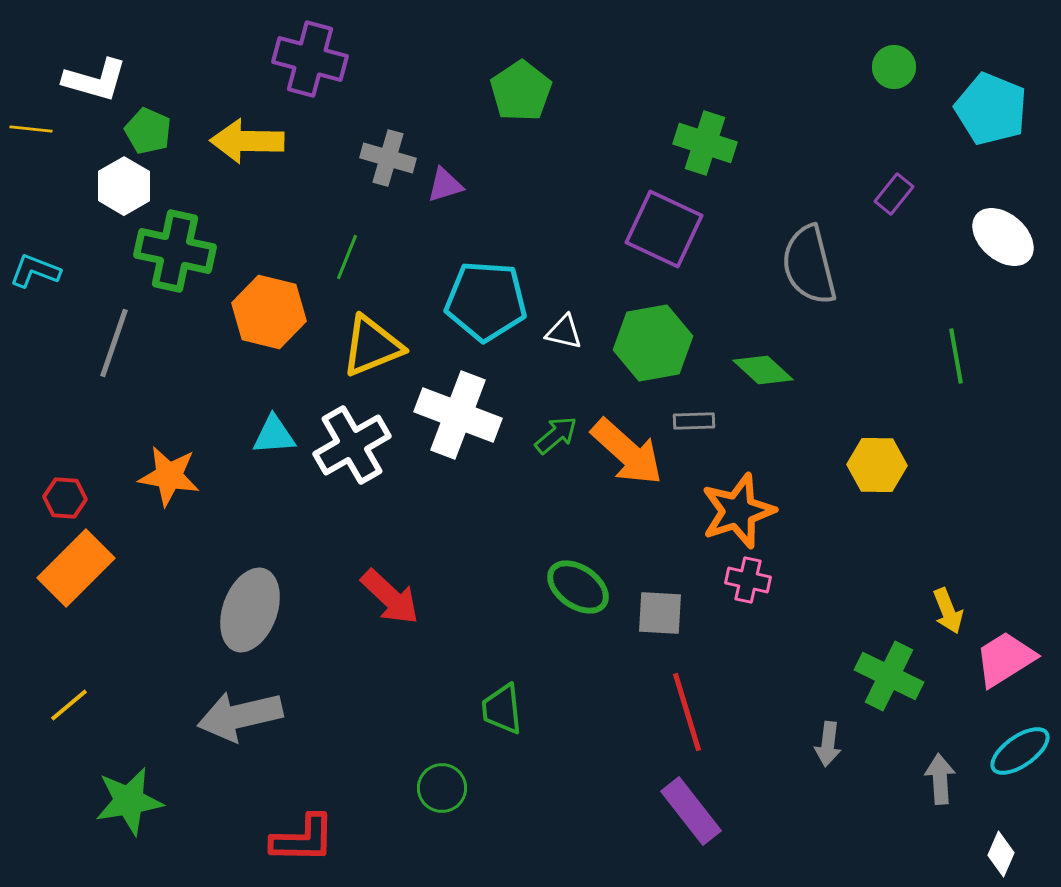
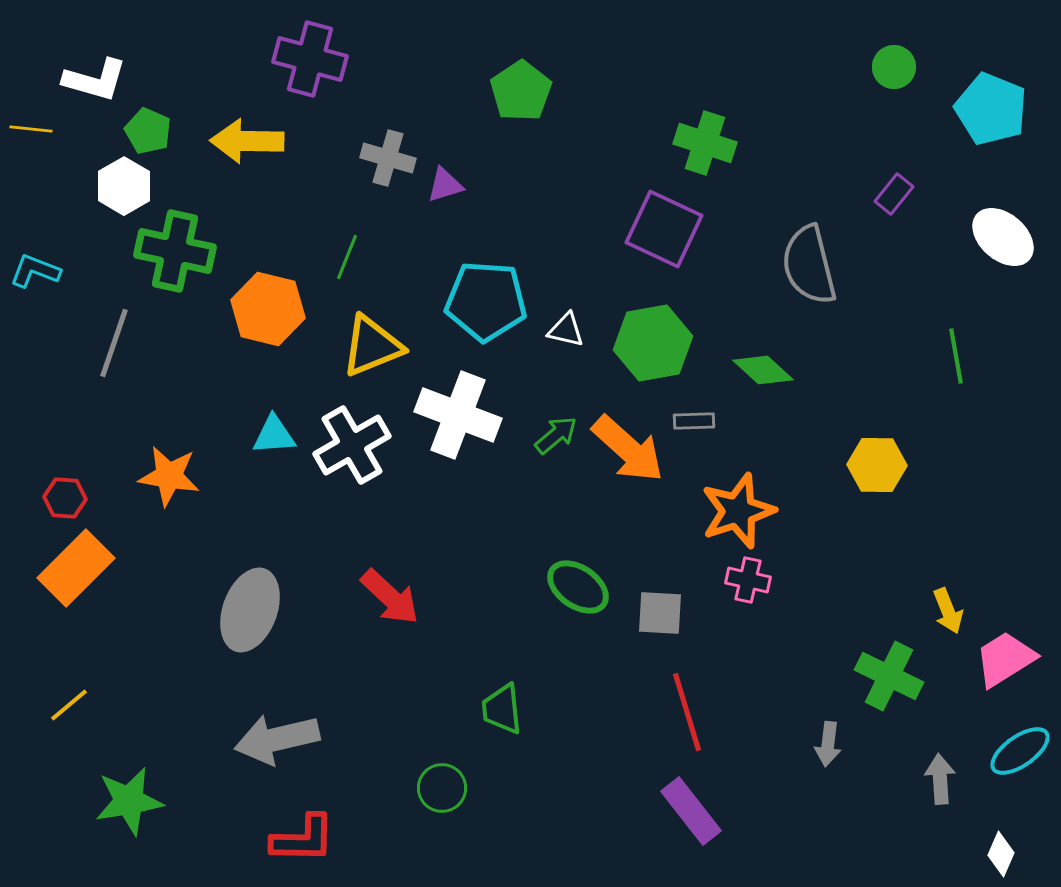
orange hexagon at (269, 312): moved 1 px left, 3 px up
white triangle at (564, 332): moved 2 px right, 2 px up
orange arrow at (627, 452): moved 1 px right, 3 px up
gray arrow at (240, 716): moved 37 px right, 23 px down
